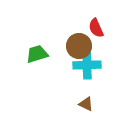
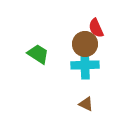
brown circle: moved 6 px right, 2 px up
green trapezoid: moved 1 px right; rotated 50 degrees clockwise
cyan cross: moved 2 px left
